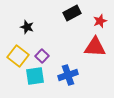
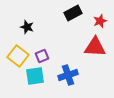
black rectangle: moved 1 px right
purple square: rotated 24 degrees clockwise
